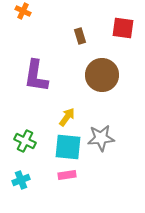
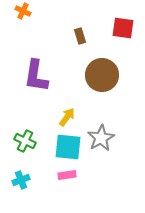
gray star: rotated 24 degrees counterclockwise
